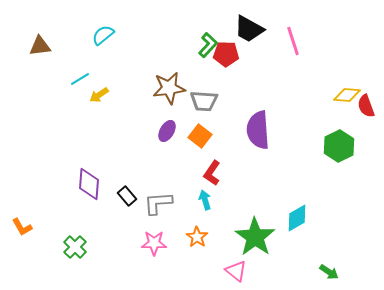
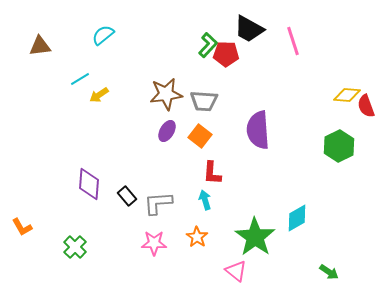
brown star: moved 3 px left, 6 px down
red L-shape: rotated 30 degrees counterclockwise
